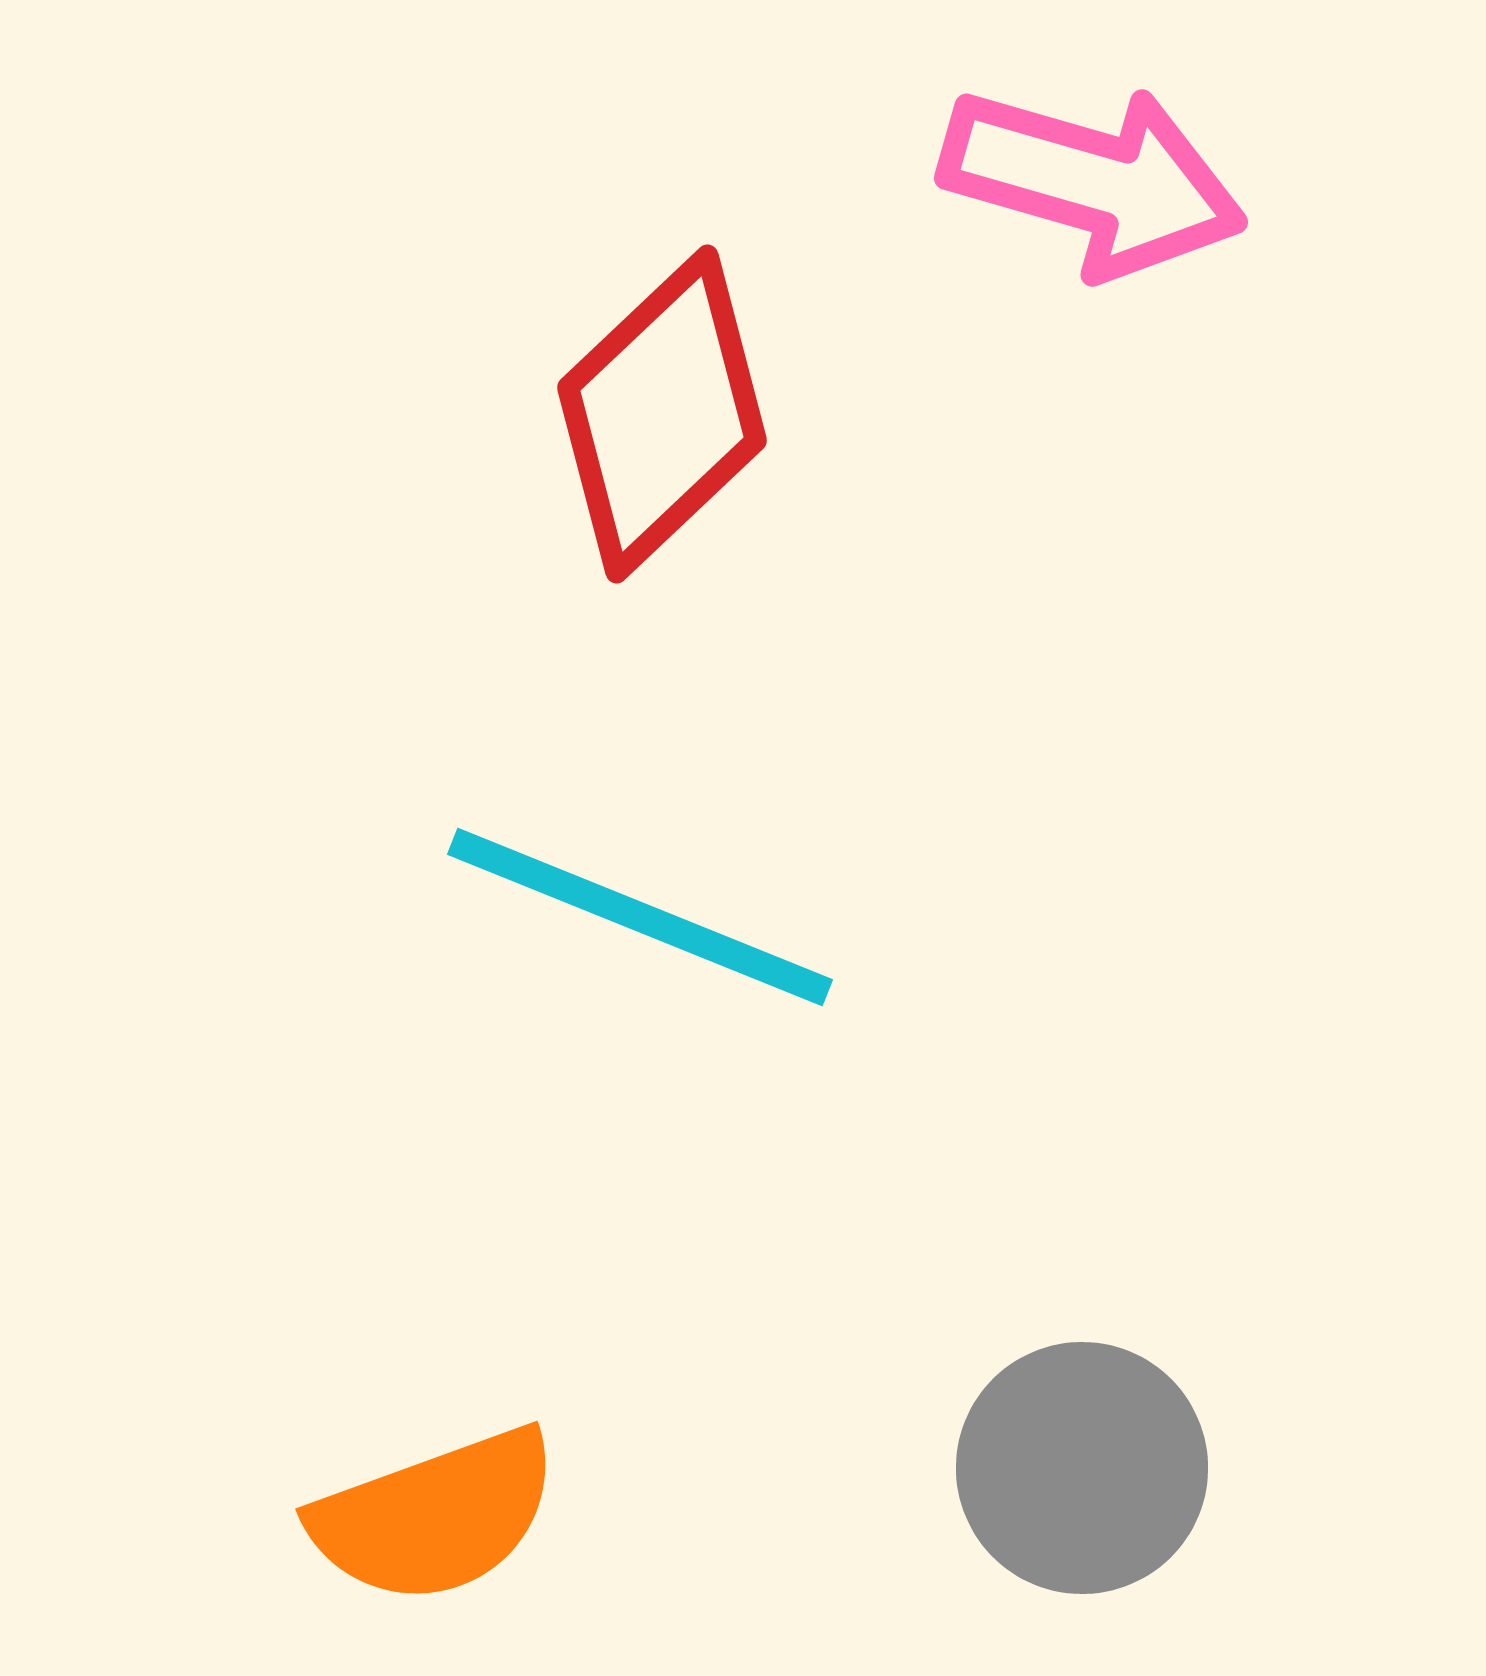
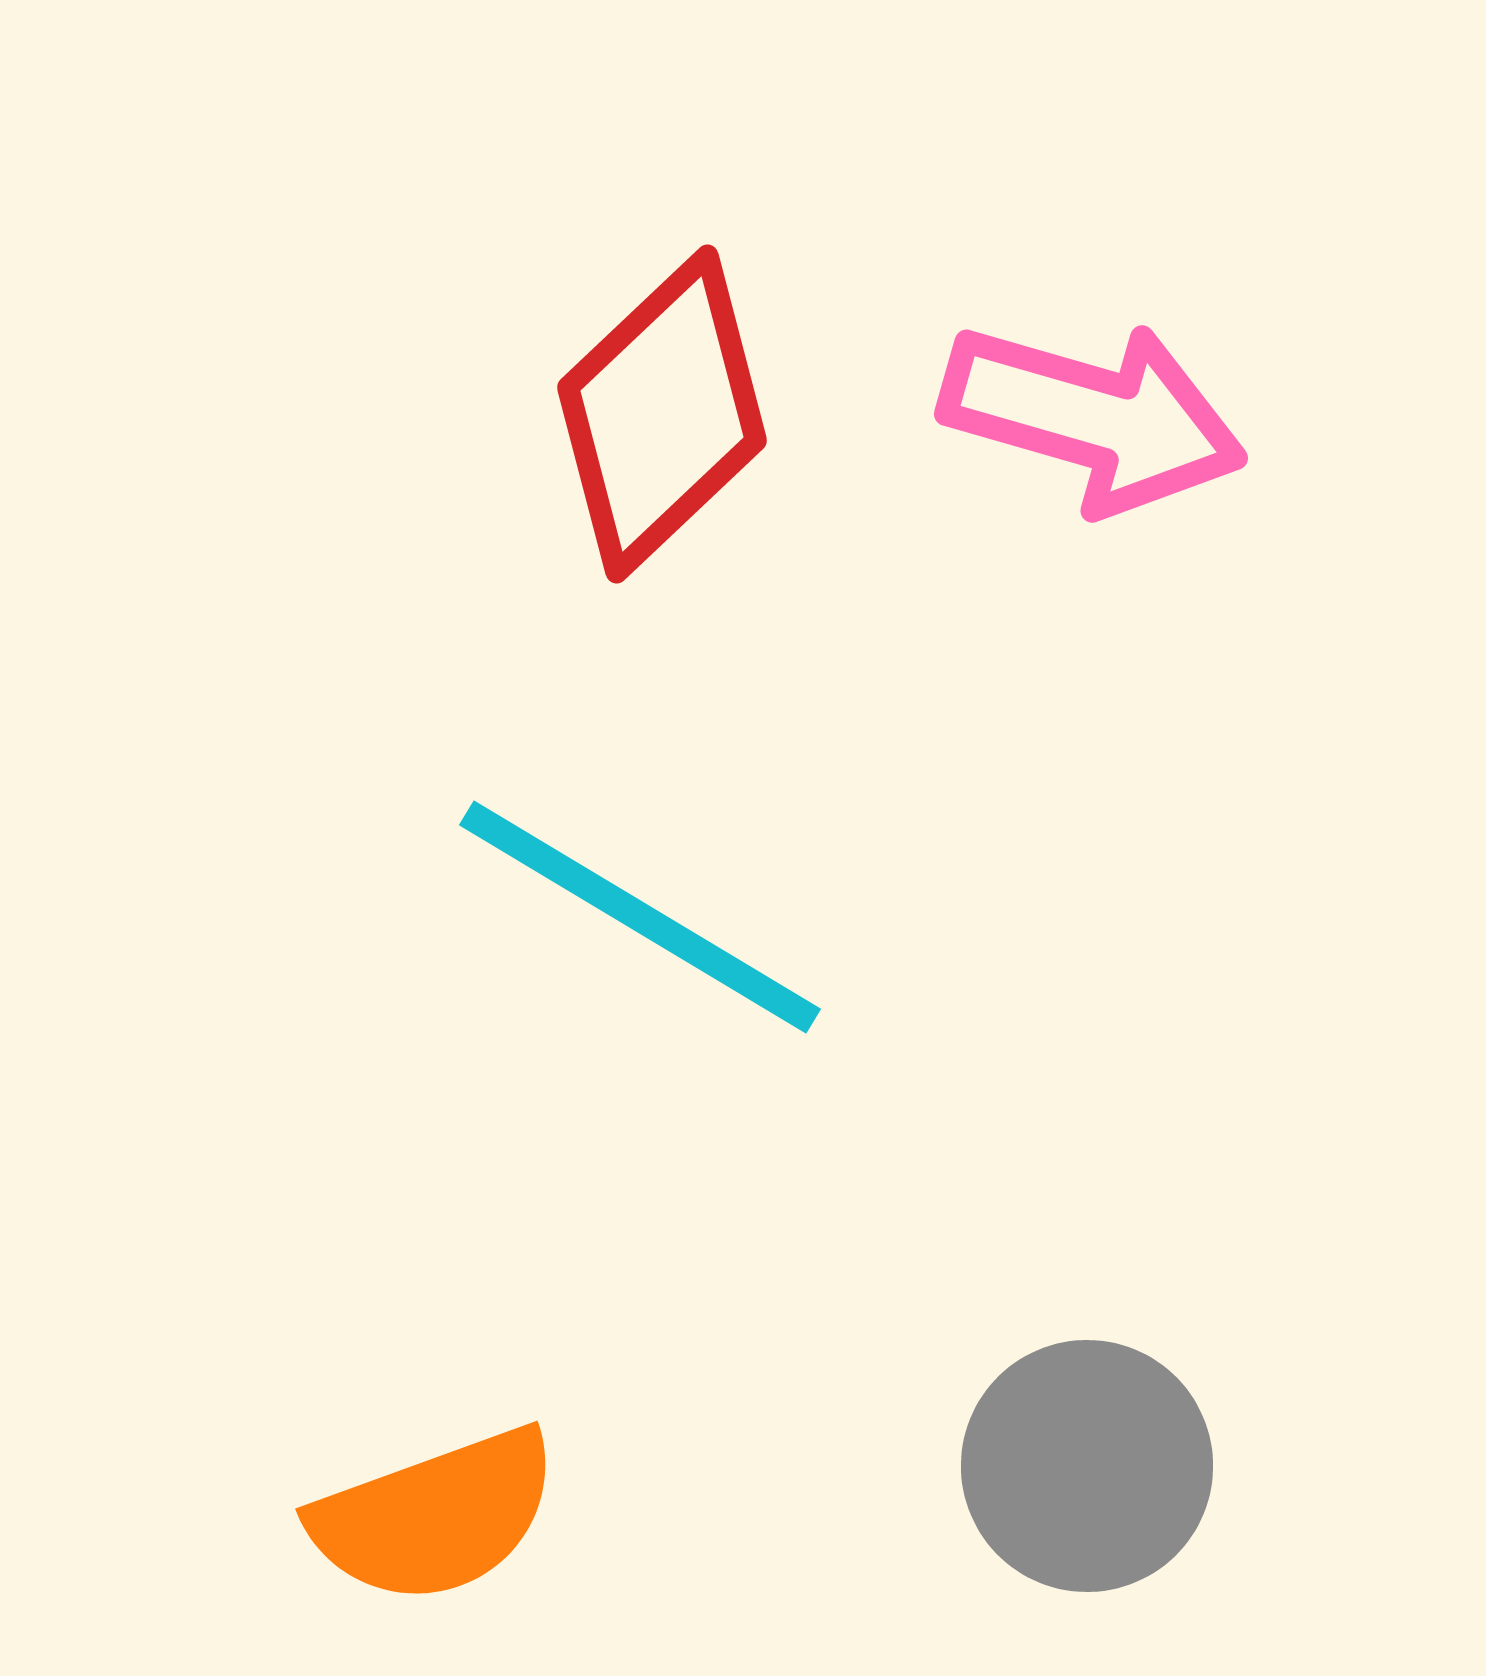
pink arrow: moved 236 px down
cyan line: rotated 9 degrees clockwise
gray circle: moved 5 px right, 2 px up
